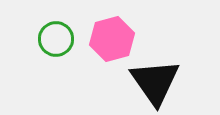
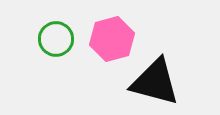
black triangle: rotated 40 degrees counterclockwise
